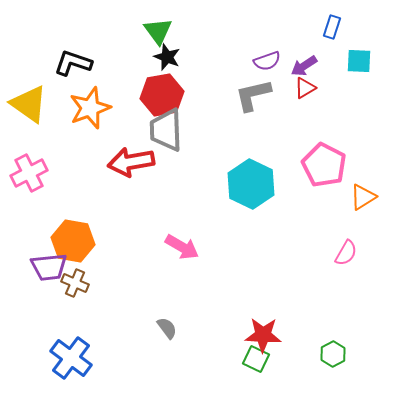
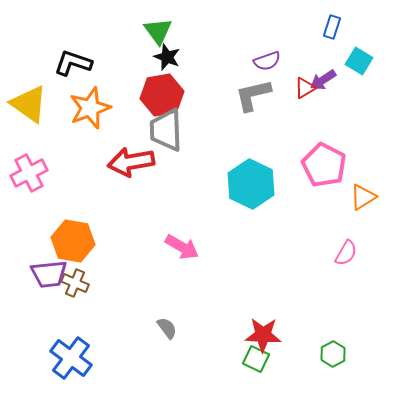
cyan square: rotated 28 degrees clockwise
purple arrow: moved 19 px right, 14 px down
purple trapezoid: moved 7 px down
